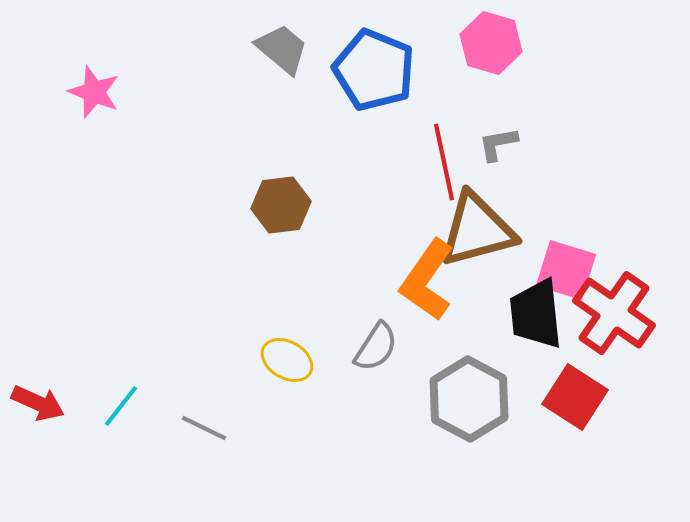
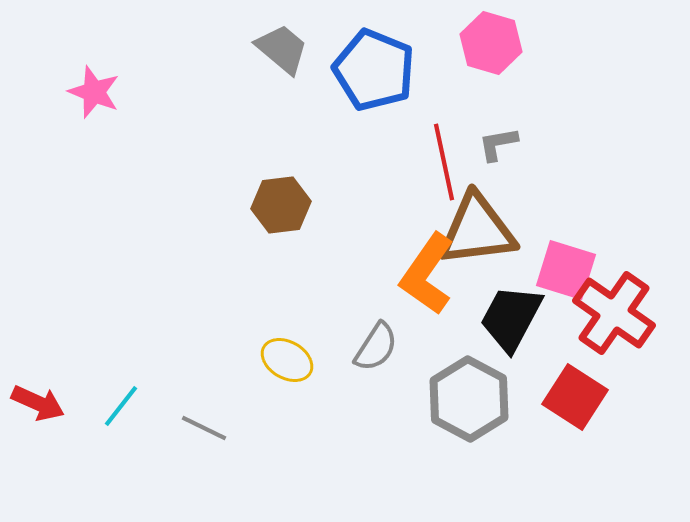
brown triangle: rotated 8 degrees clockwise
orange L-shape: moved 6 px up
black trapezoid: moved 25 px left, 4 px down; rotated 34 degrees clockwise
